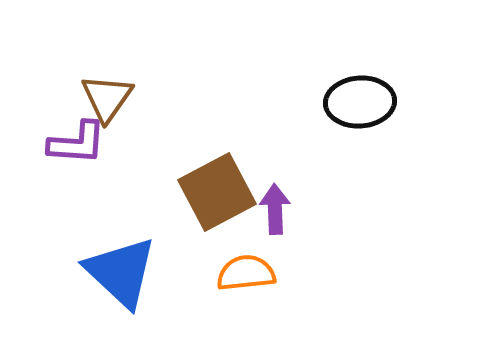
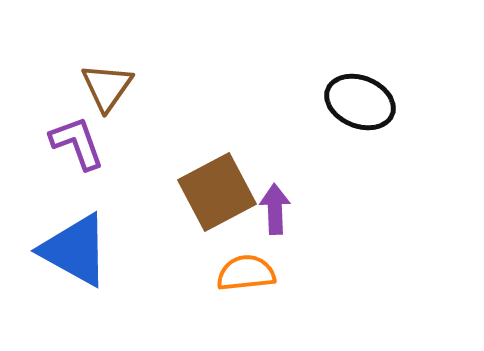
brown triangle: moved 11 px up
black ellipse: rotated 26 degrees clockwise
purple L-shape: rotated 114 degrees counterclockwise
blue triangle: moved 46 px left, 22 px up; rotated 14 degrees counterclockwise
